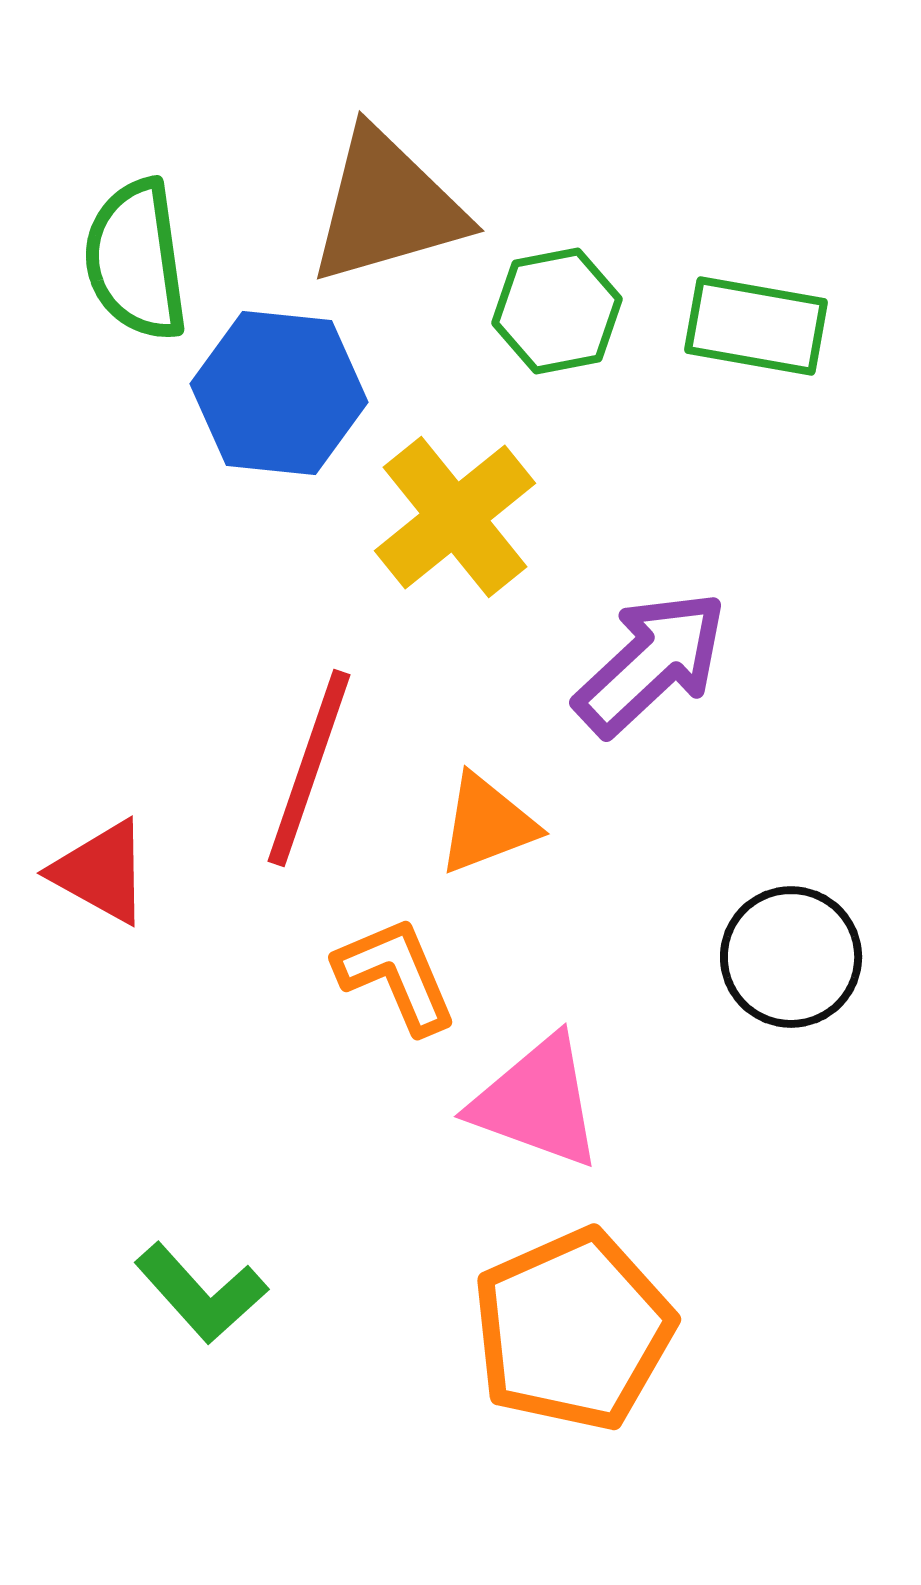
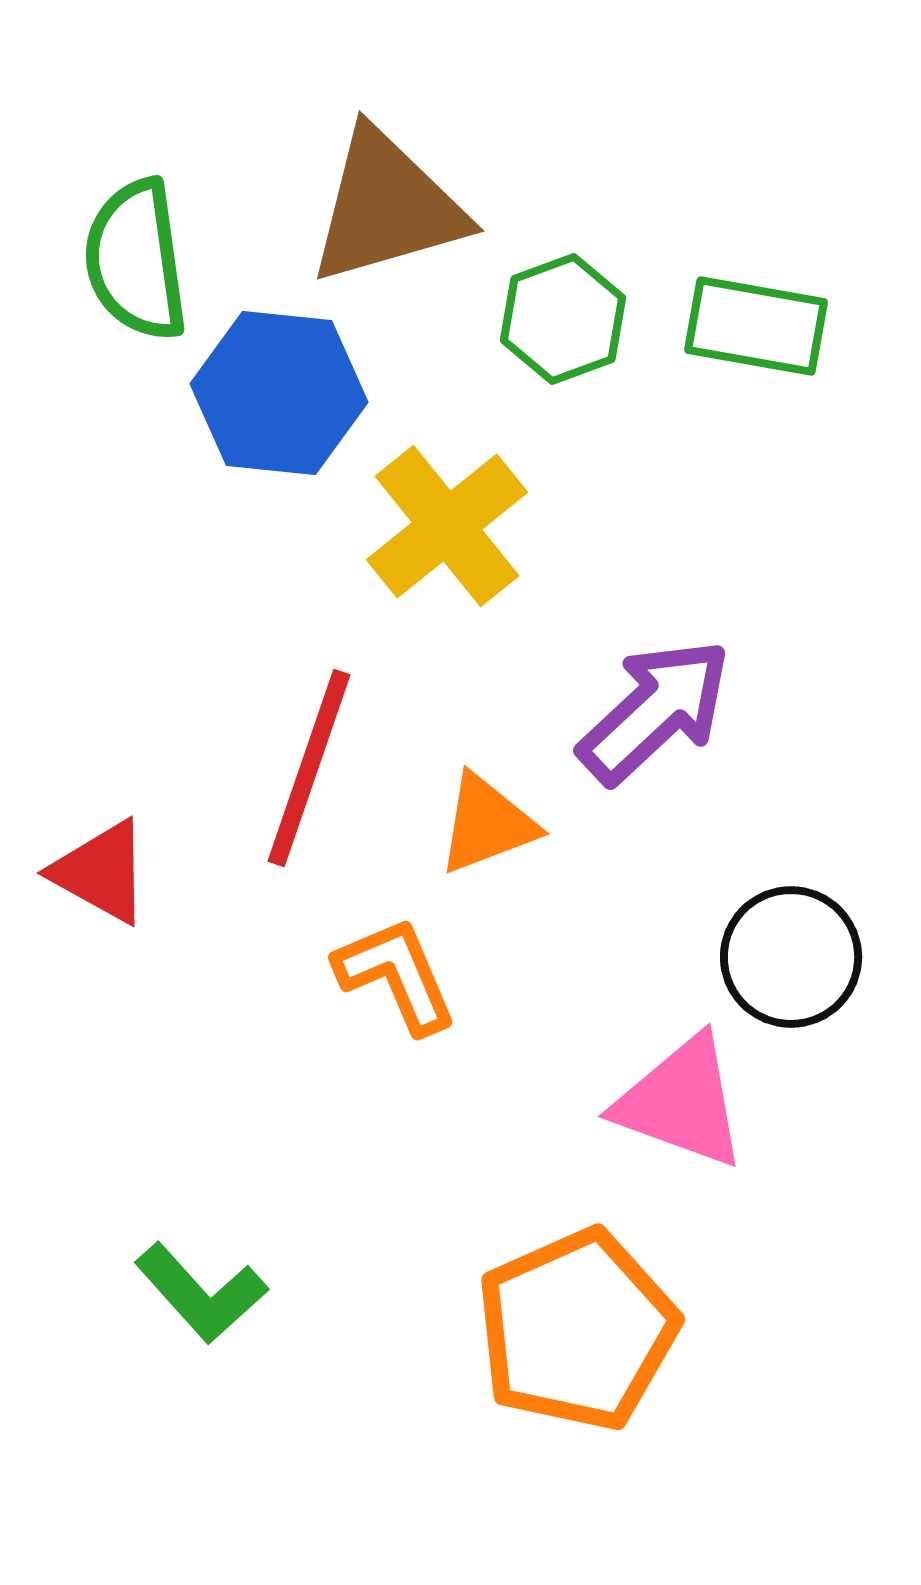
green hexagon: moved 6 px right, 8 px down; rotated 9 degrees counterclockwise
yellow cross: moved 8 px left, 9 px down
purple arrow: moved 4 px right, 48 px down
pink triangle: moved 144 px right
orange pentagon: moved 4 px right
